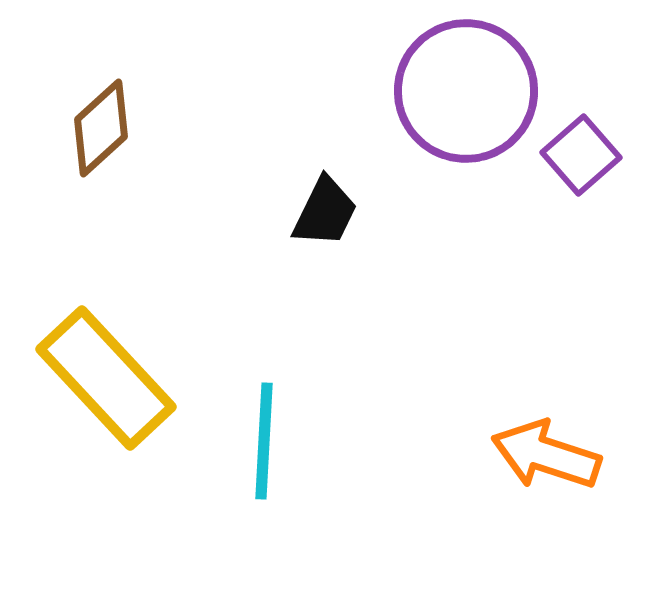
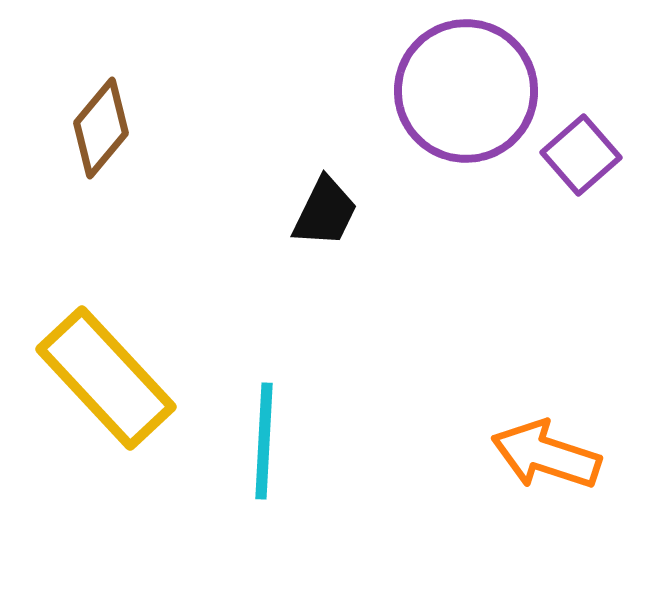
brown diamond: rotated 8 degrees counterclockwise
